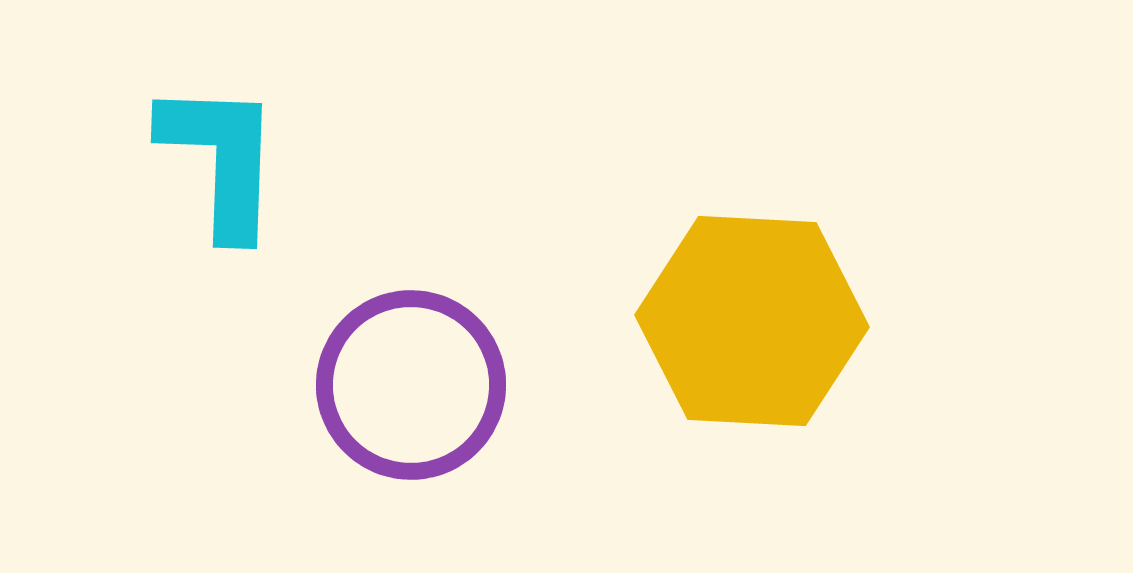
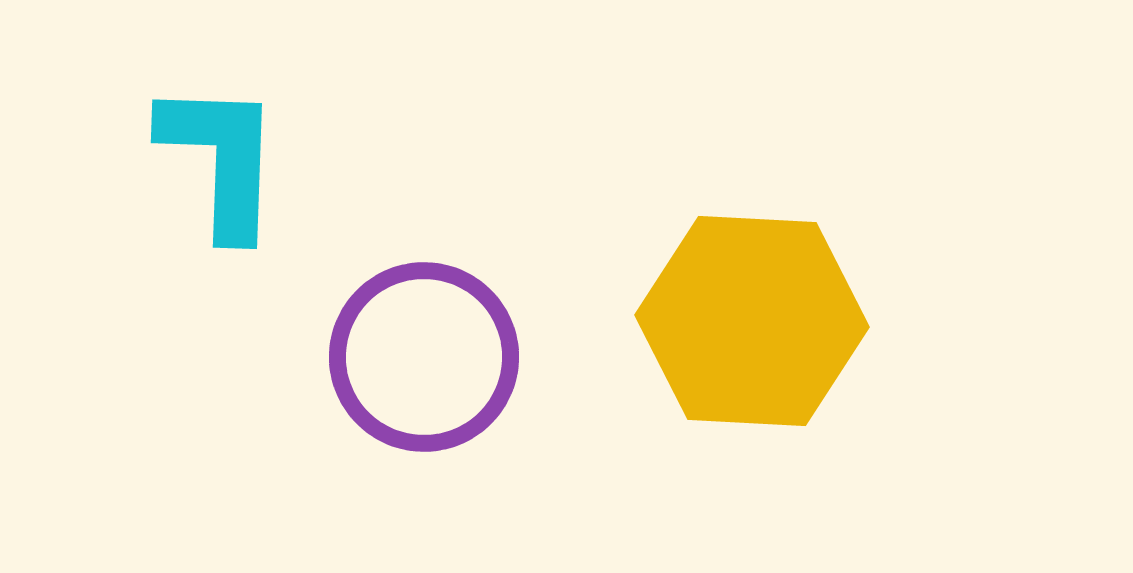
purple circle: moved 13 px right, 28 px up
